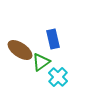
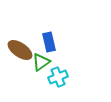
blue rectangle: moved 4 px left, 3 px down
cyan cross: rotated 24 degrees clockwise
